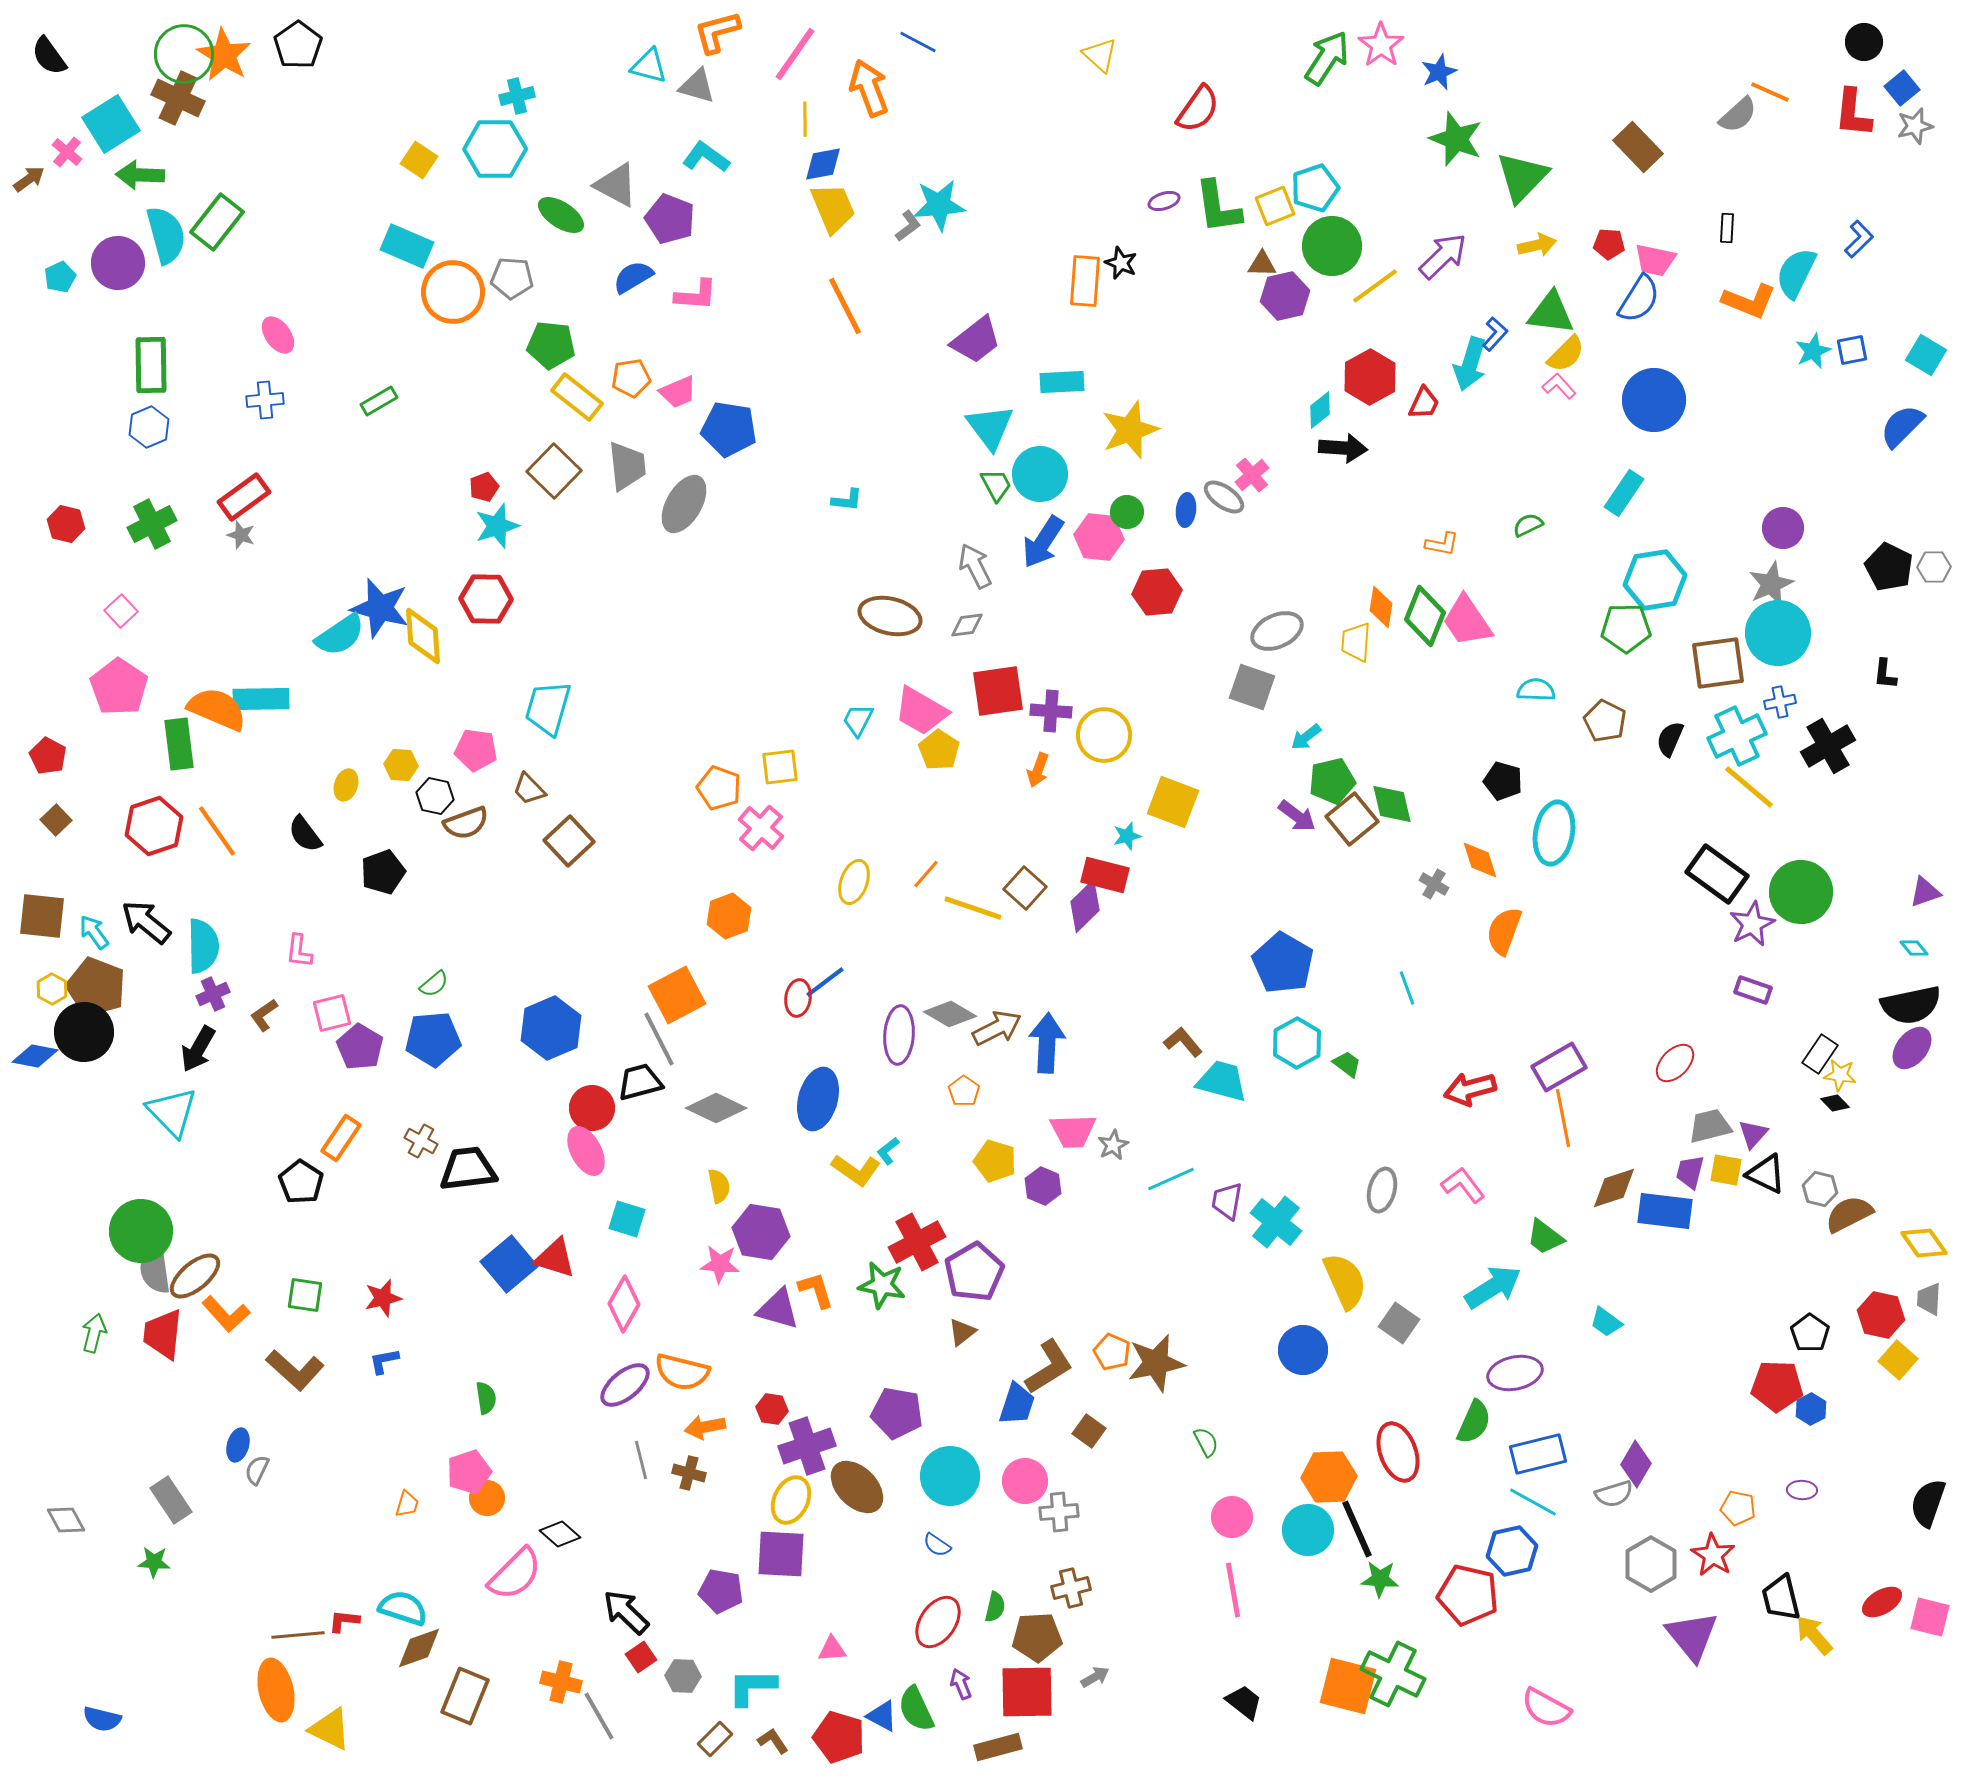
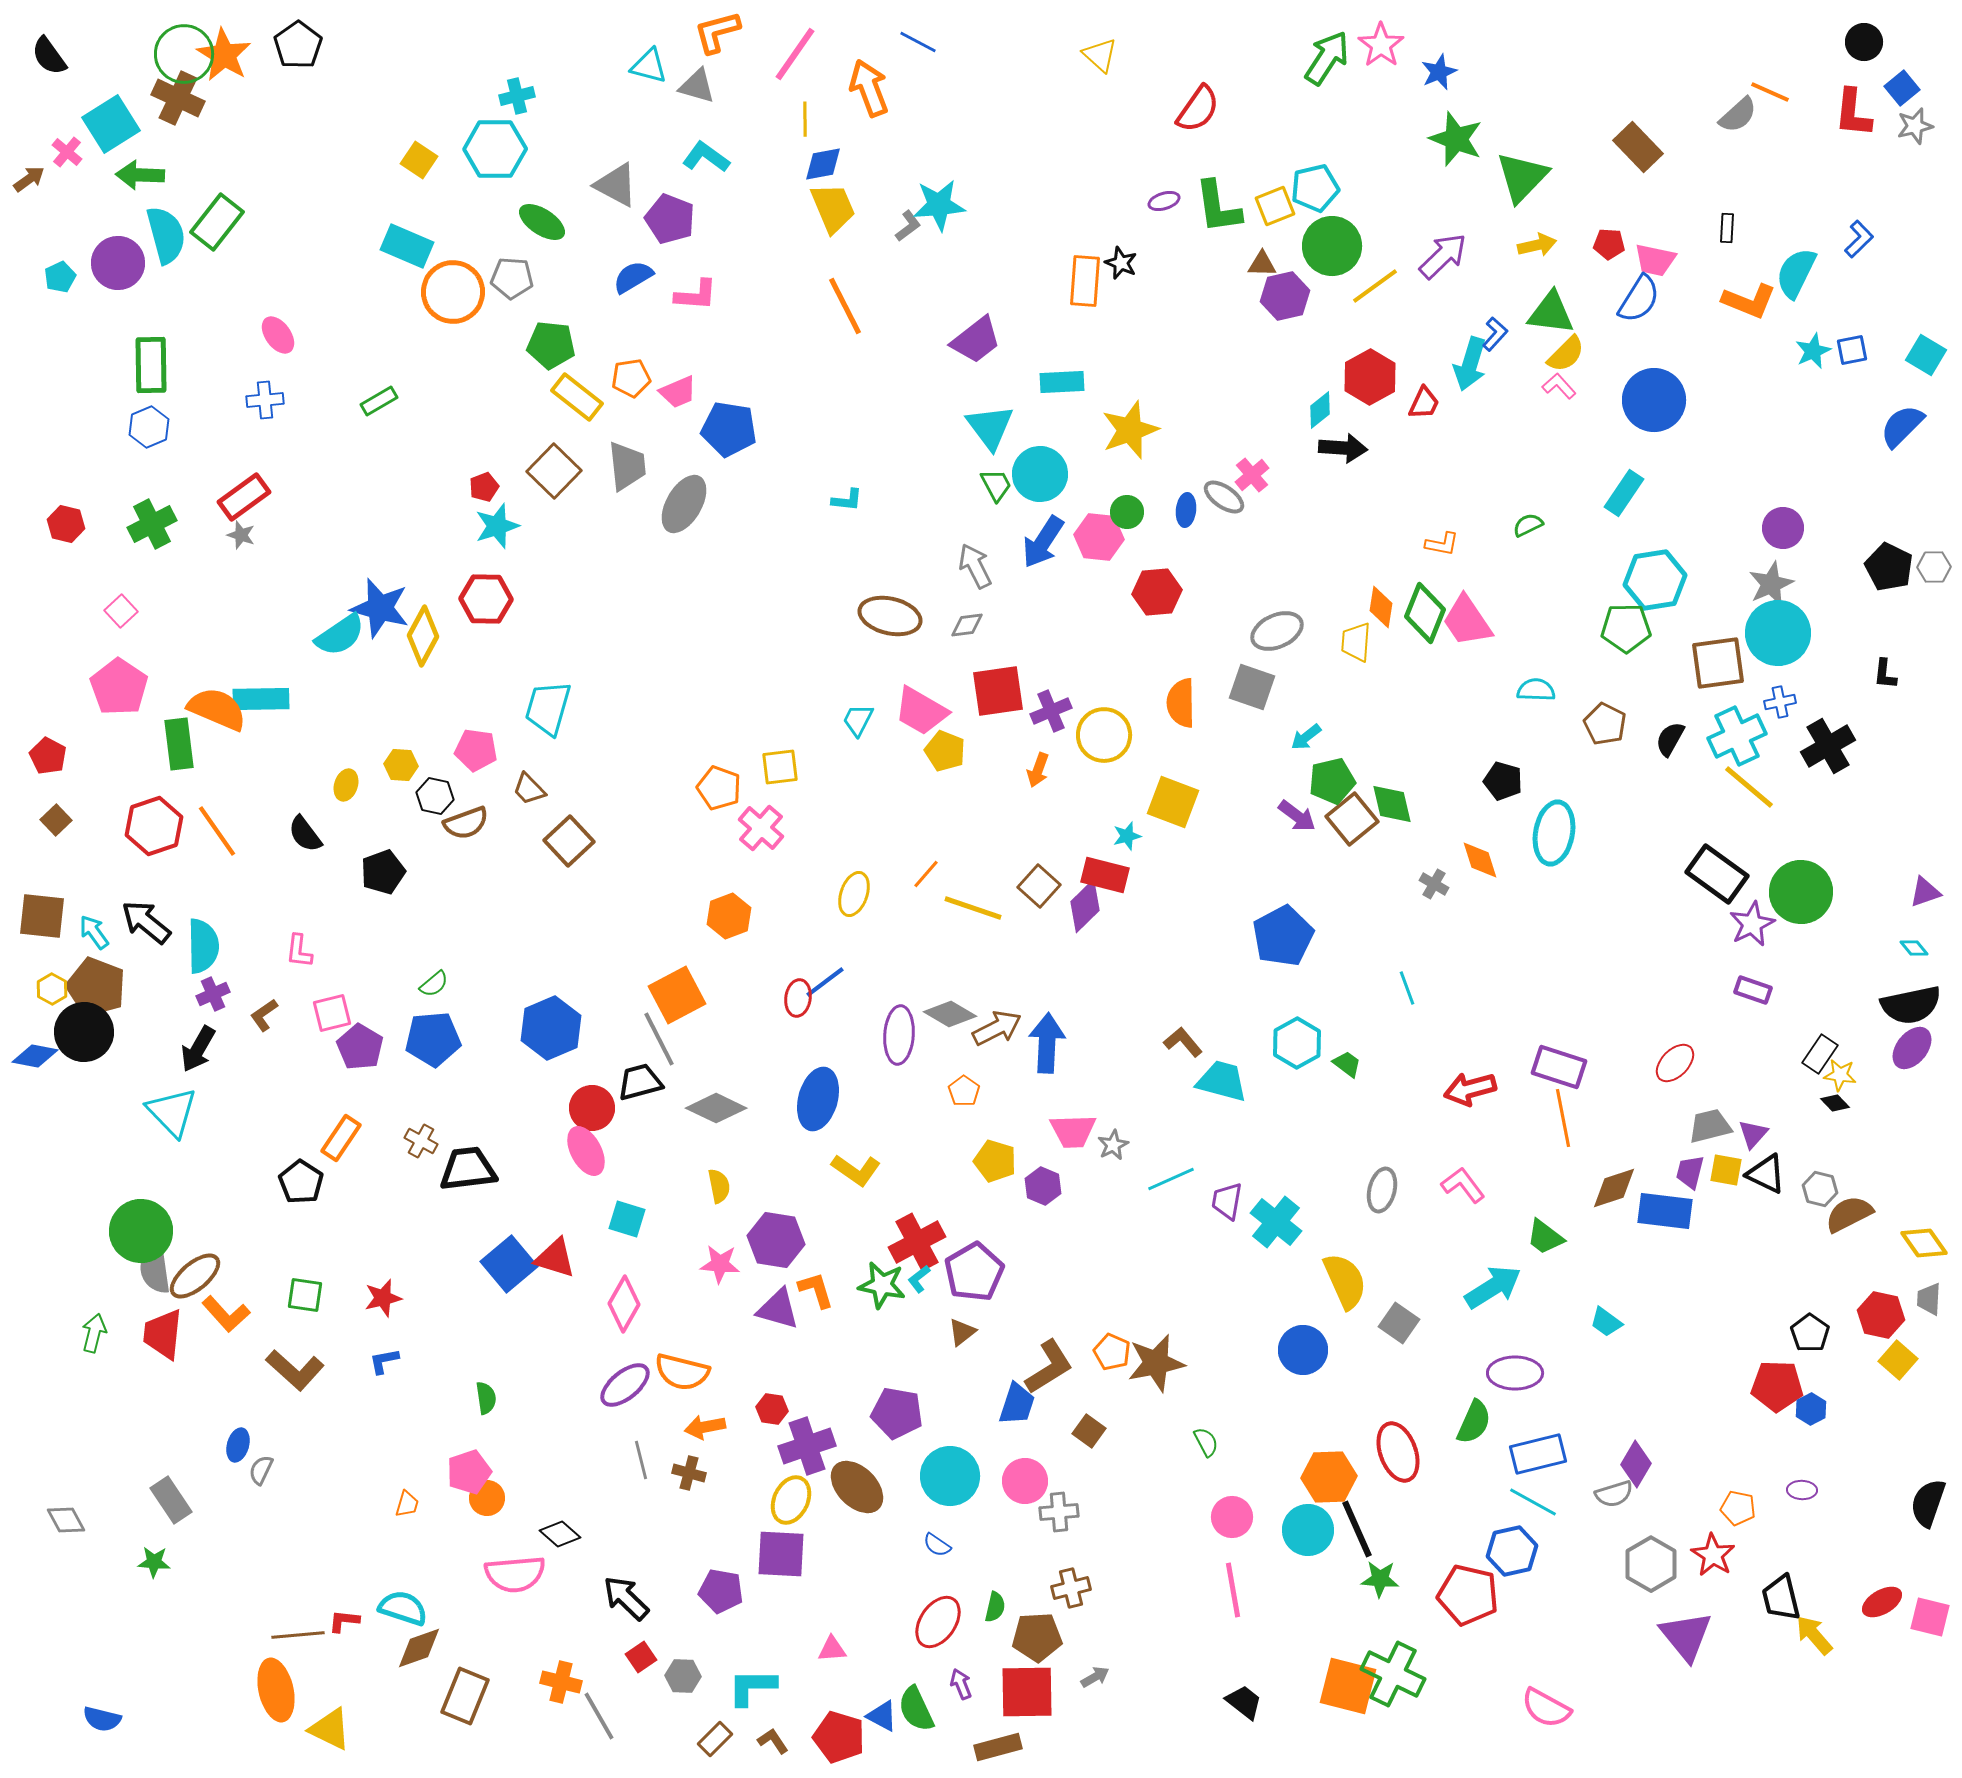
cyan pentagon at (1315, 188): rotated 6 degrees clockwise
green ellipse at (561, 215): moved 19 px left, 7 px down
green diamond at (1425, 616): moved 3 px up
yellow diamond at (423, 636): rotated 32 degrees clockwise
purple cross at (1051, 711): rotated 27 degrees counterclockwise
brown pentagon at (1605, 721): moved 3 px down
black semicircle at (1670, 739): rotated 6 degrees clockwise
yellow pentagon at (939, 750): moved 6 px right, 1 px down; rotated 12 degrees counterclockwise
yellow ellipse at (854, 882): moved 12 px down
brown square at (1025, 888): moved 14 px right, 2 px up
orange semicircle at (1504, 931): moved 323 px left, 228 px up; rotated 21 degrees counterclockwise
blue pentagon at (1283, 963): moved 27 px up; rotated 14 degrees clockwise
purple rectangle at (1559, 1067): rotated 48 degrees clockwise
cyan L-shape at (888, 1151): moved 31 px right, 128 px down
purple hexagon at (761, 1232): moved 15 px right, 8 px down
purple ellipse at (1515, 1373): rotated 12 degrees clockwise
gray semicircle at (257, 1470): moved 4 px right
pink semicircle at (515, 1574): rotated 40 degrees clockwise
black arrow at (626, 1612): moved 14 px up
purple triangle at (1692, 1636): moved 6 px left
